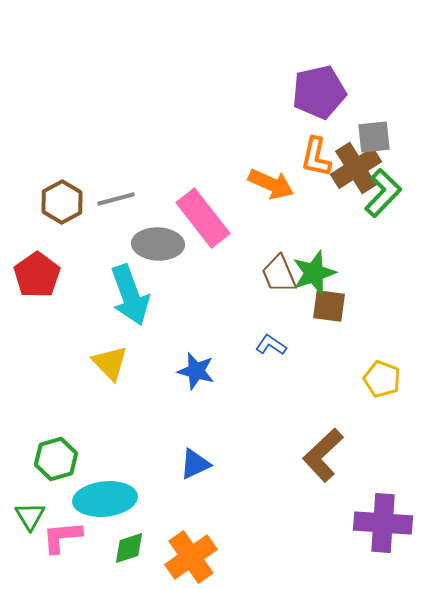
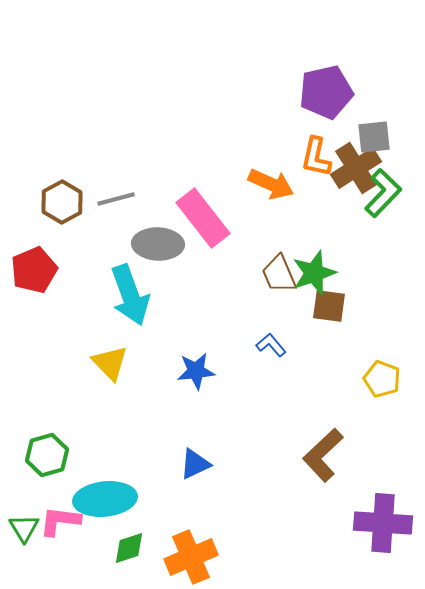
purple pentagon: moved 7 px right
red pentagon: moved 3 px left, 5 px up; rotated 12 degrees clockwise
blue L-shape: rotated 16 degrees clockwise
blue star: rotated 21 degrees counterclockwise
green hexagon: moved 9 px left, 4 px up
green triangle: moved 6 px left, 12 px down
pink L-shape: moved 2 px left, 16 px up; rotated 12 degrees clockwise
orange cross: rotated 12 degrees clockwise
